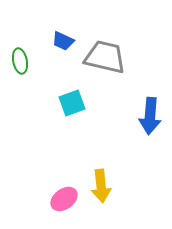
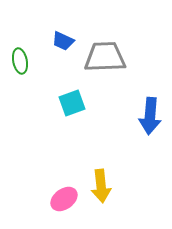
gray trapezoid: rotated 15 degrees counterclockwise
